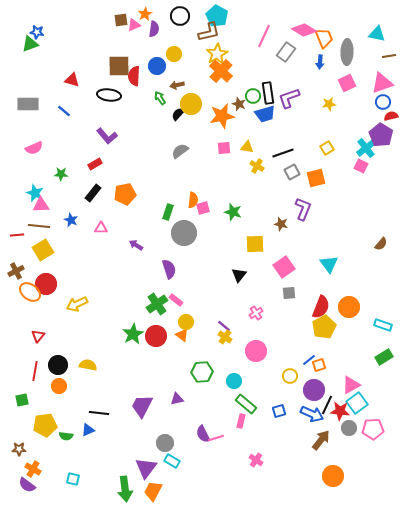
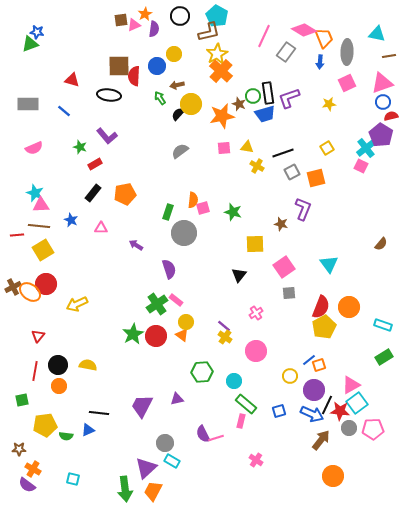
green star at (61, 174): moved 19 px right, 27 px up; rotated 16 degrees clockwise
brown cross at (16, 271): moved 3 px left, 16 px down
purple triangle at (146, 468): rotated 10 degrees clockwise
